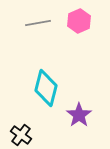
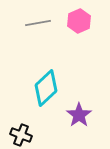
cyan diamond: rotated 33 degrees clockwise
black cross: rotated 15 degrees counterclockwise
